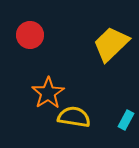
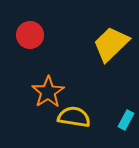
orange star: moved 1 px up
